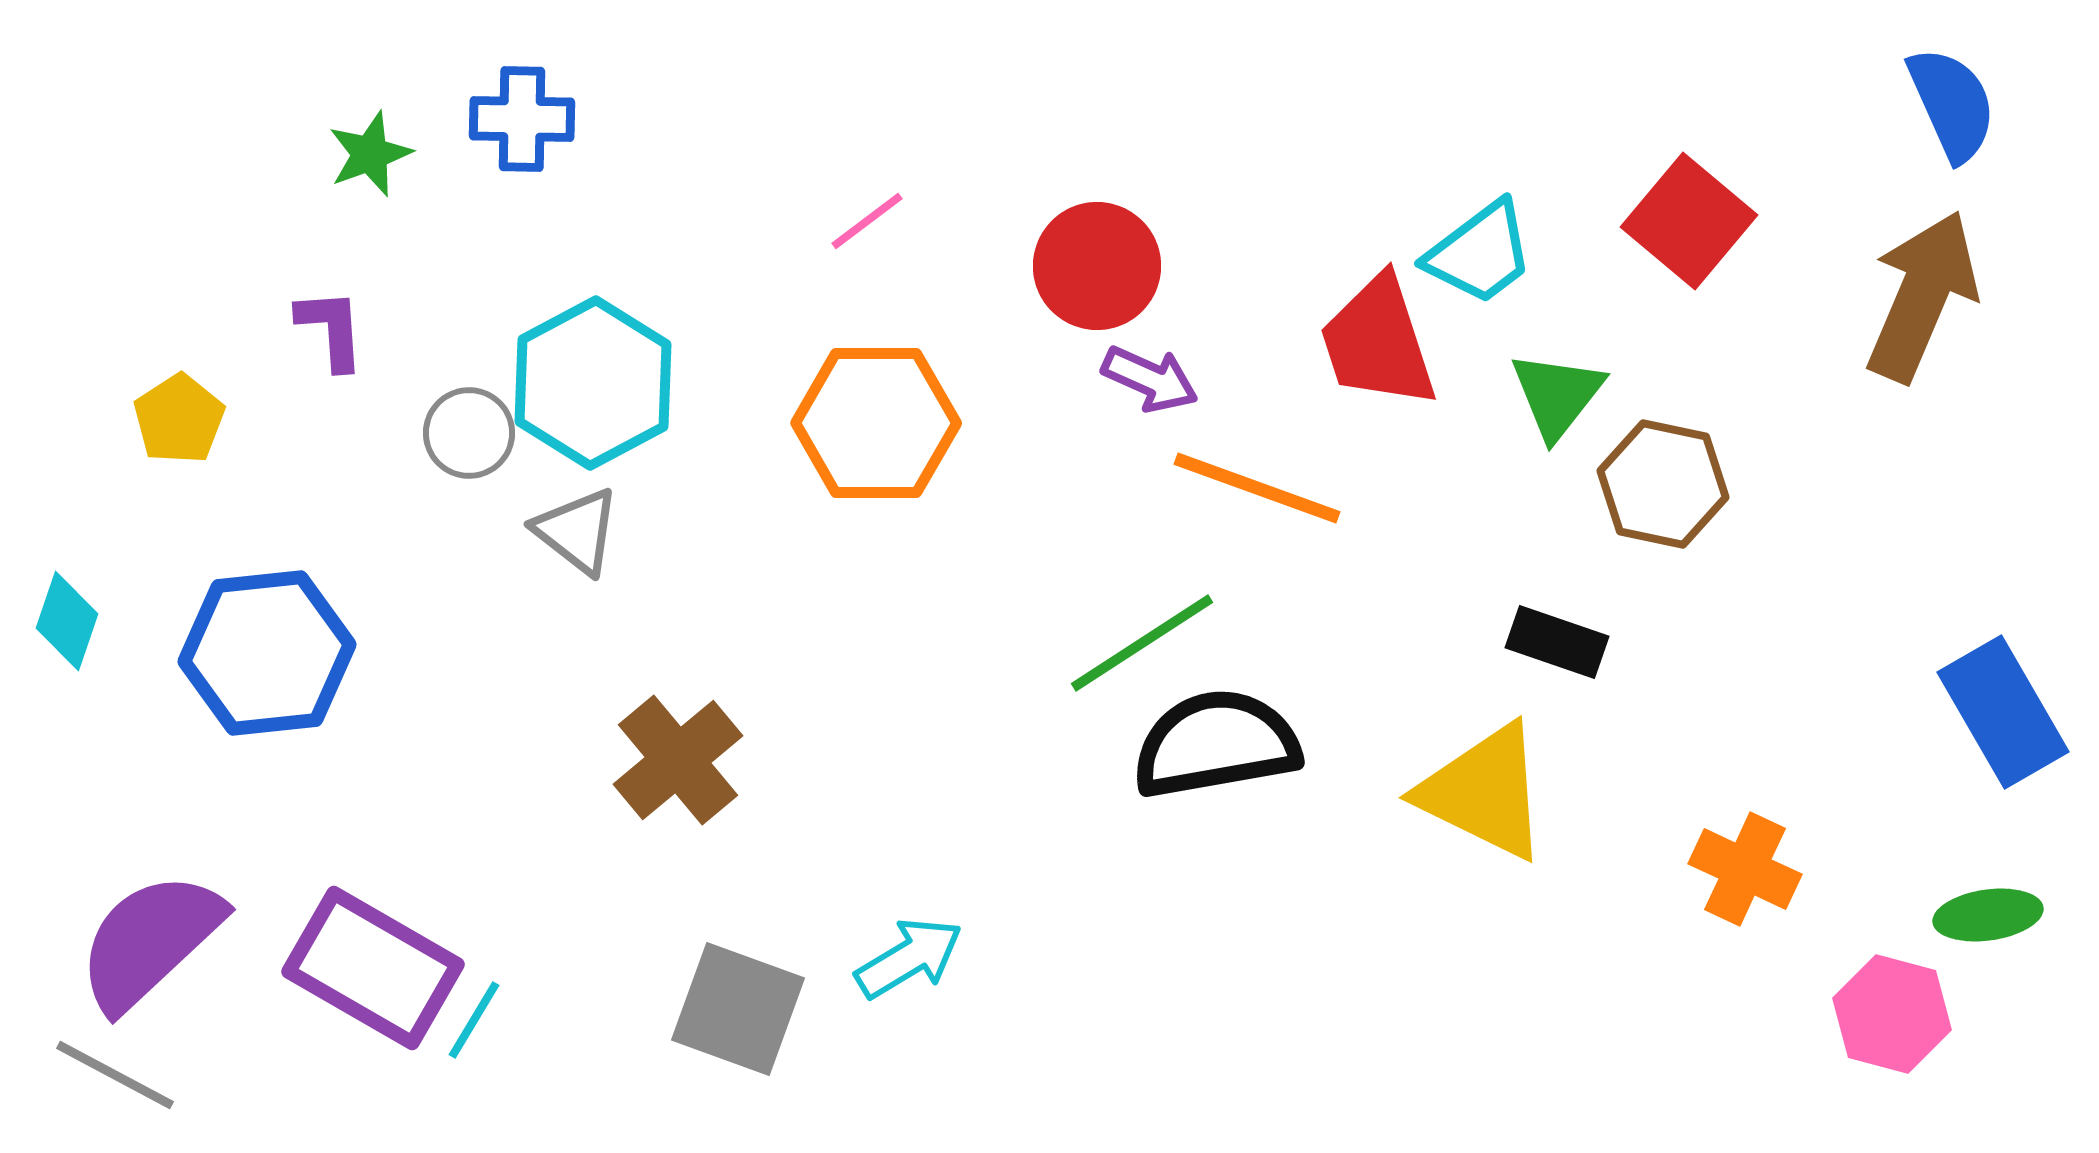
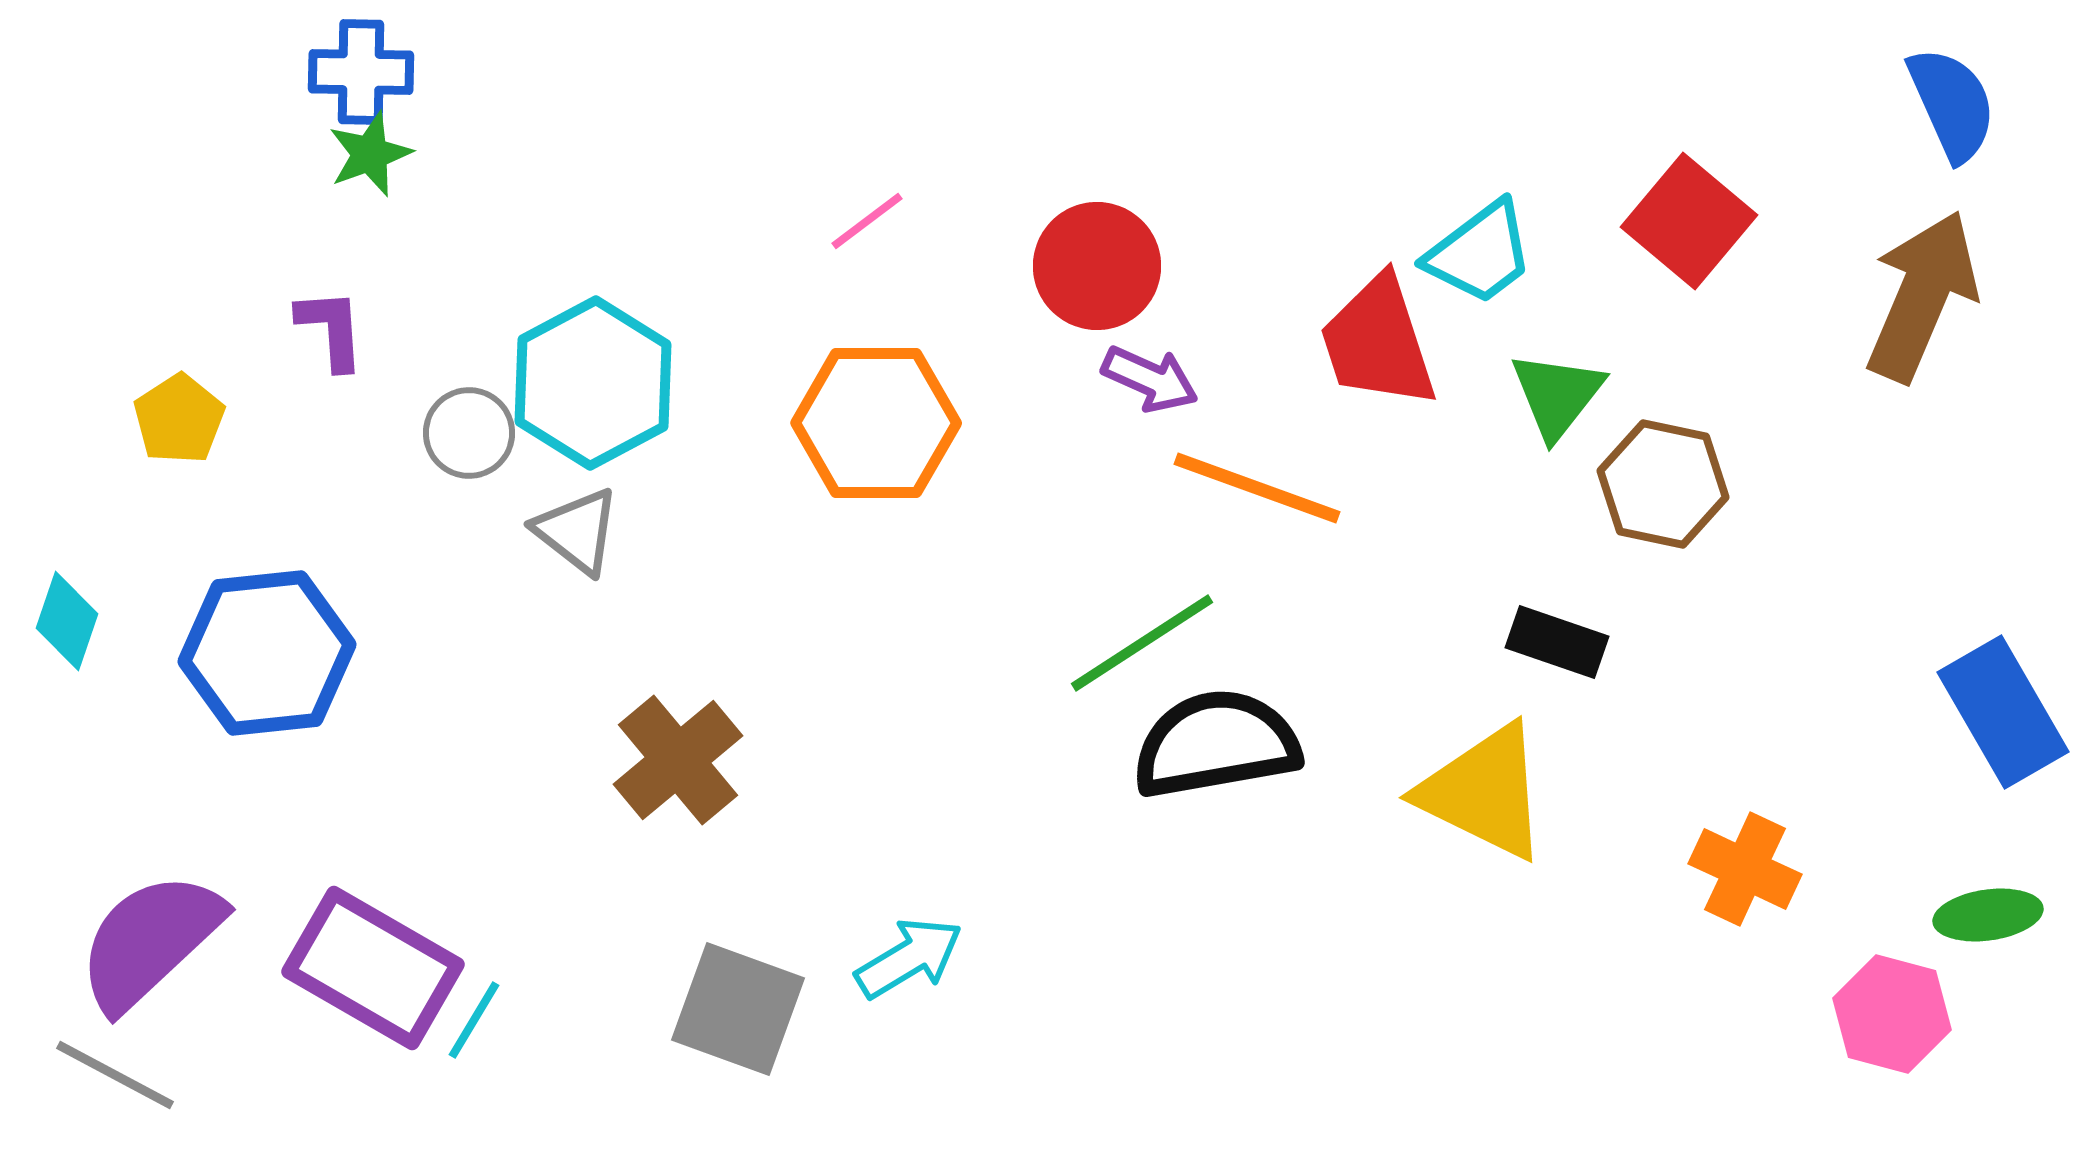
blue cross: moved 161 px left, 47 px up
